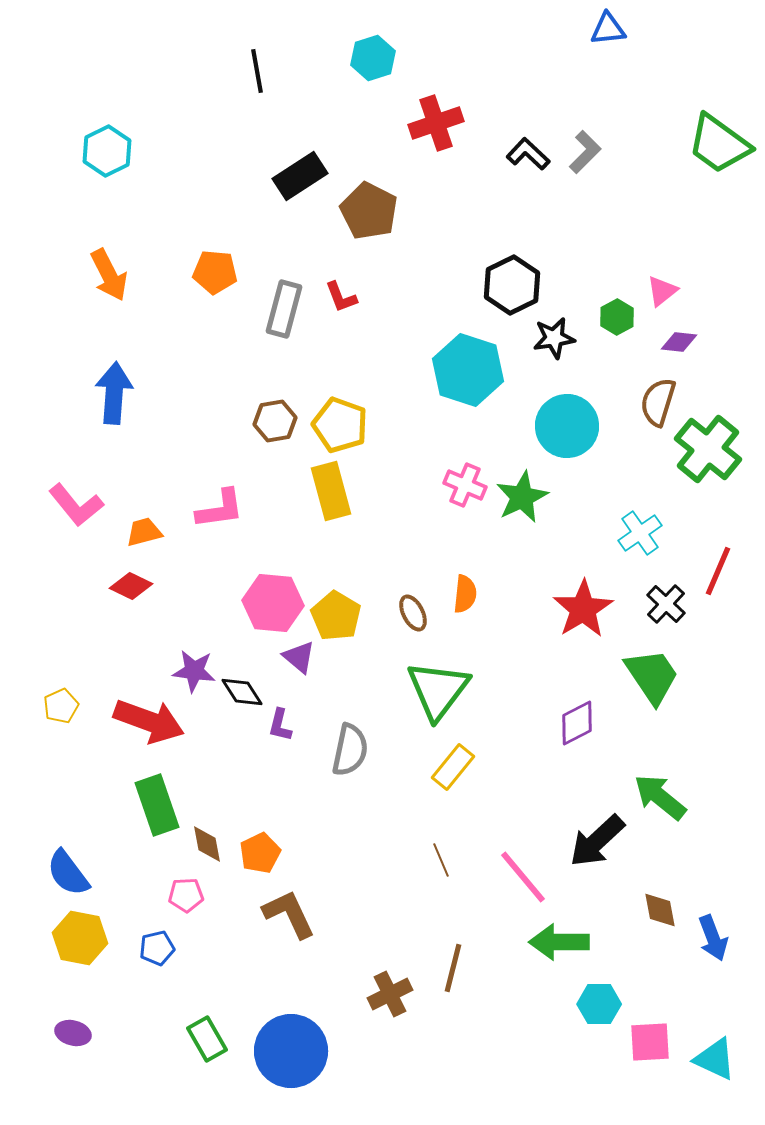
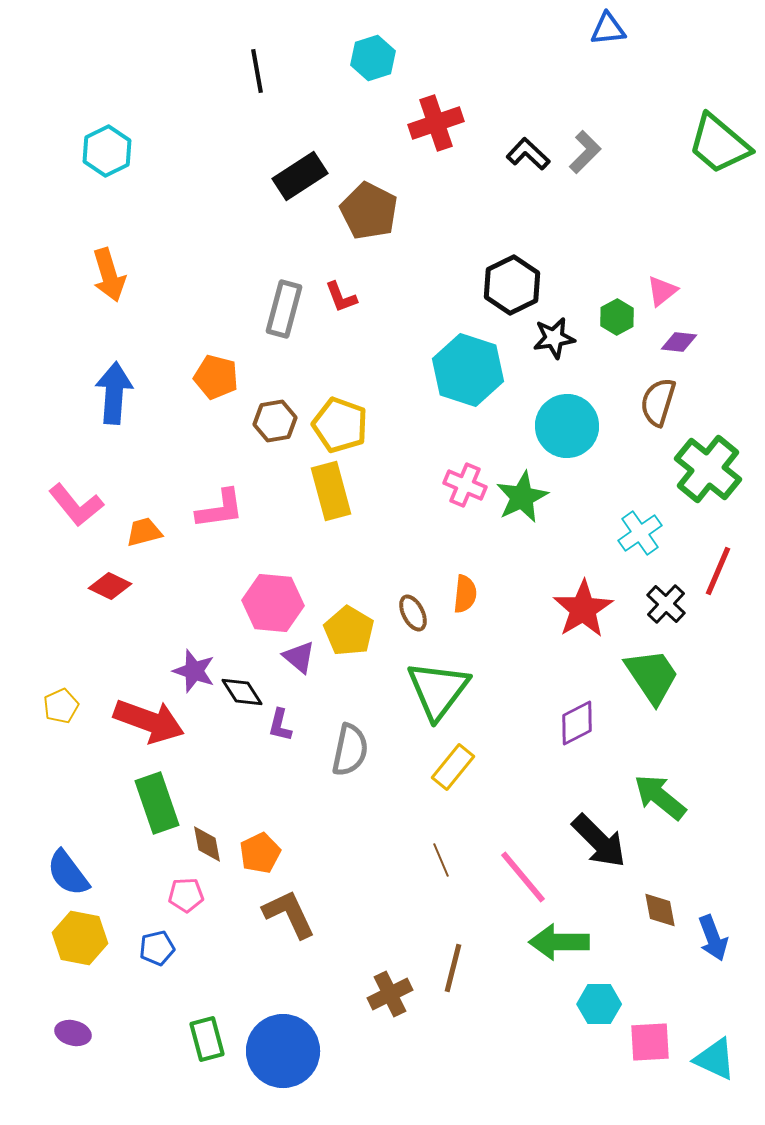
green trapezoid at (719, 144): rotated 4 degrees clockwise
orange pentagon at (215, 272): moved 1 px right, 105 px down; rotated 9 degrees clockwise
orange arrow at (109, 275): rotated 10 degrees clockwise
green cross at (708, 449): moved 20 px down
red diamond at (131, 586): moved 21 px left
yellow pentagon at (336, 616): moved 13 px right, 15 px down
purple star at (194, 671): rotated 12 degrees clockwise
green rectangle at (157, 805): moved 2 px up
black arrow at (597, 841): moved 2 px right; rotated 92 degrees counterclockwise
green rectangle at (207, 1039): rotated 15 degrees clockwise
blue circle at (291, 1051): moved 8 px left
